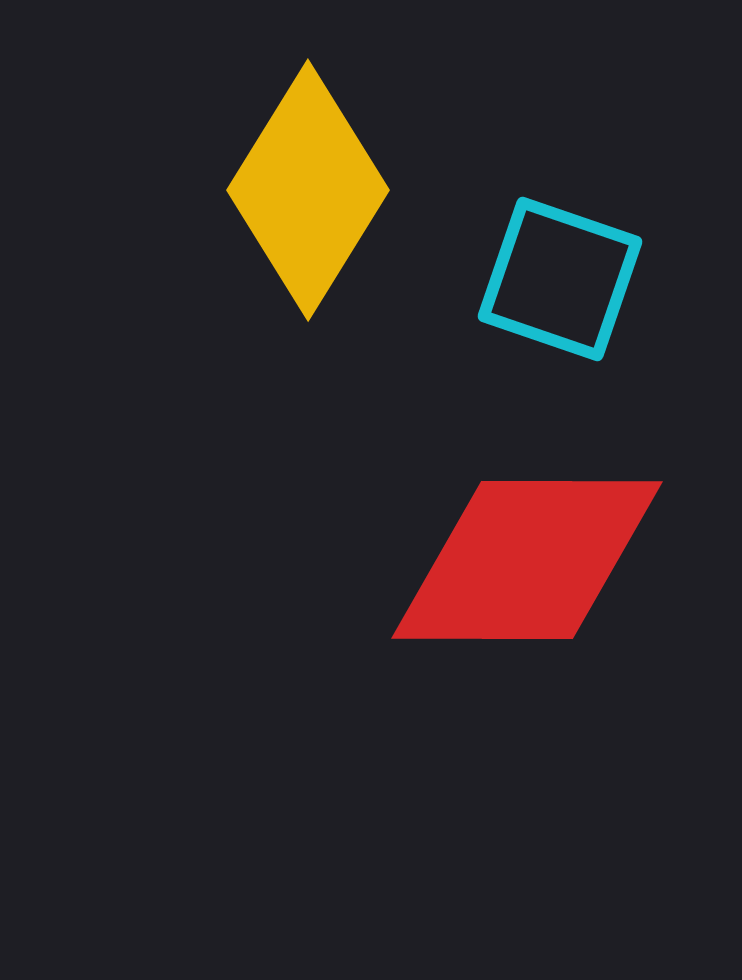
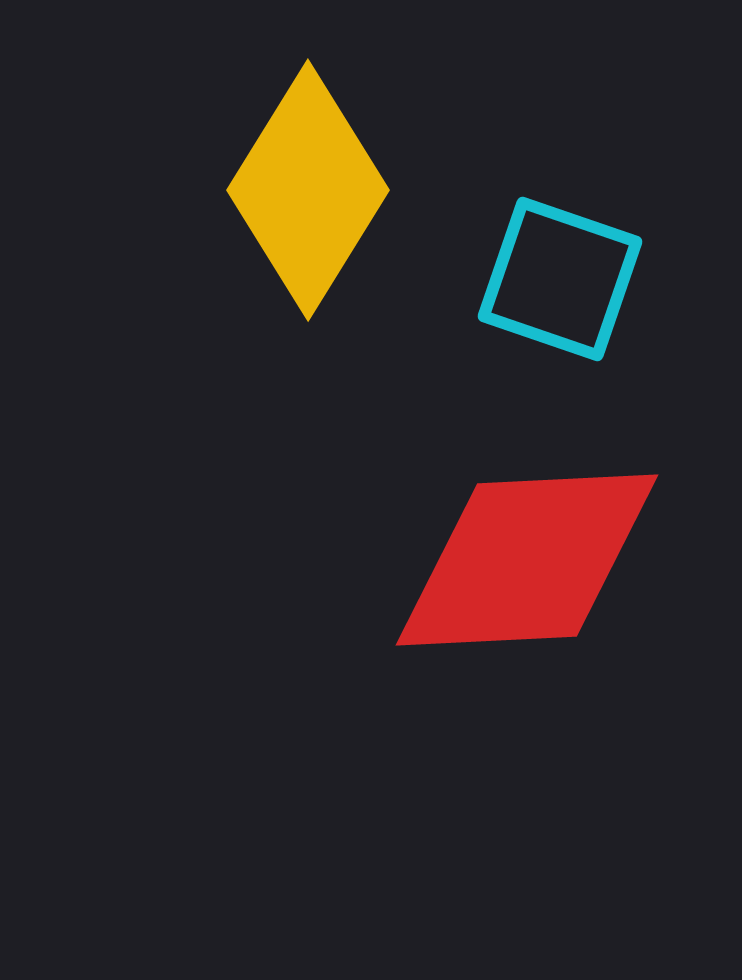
red diamond: rotated 3 degrees counterclockwise
